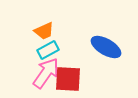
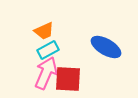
pink arrow: rotated 12 degrees counterclockwise
